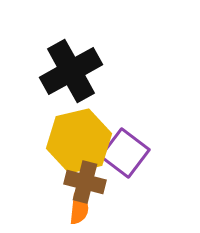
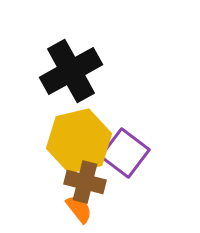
orange semicircle: rotated 44 degrees counterclockwise
